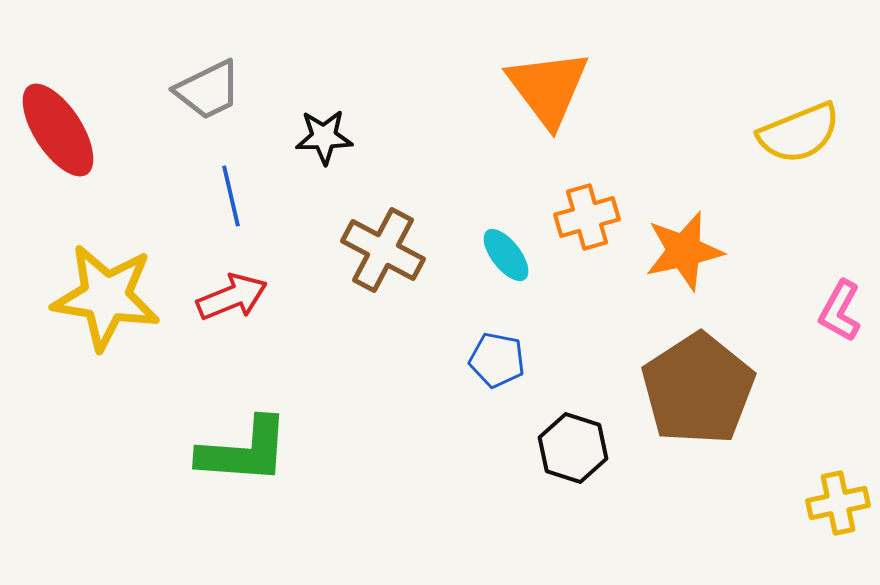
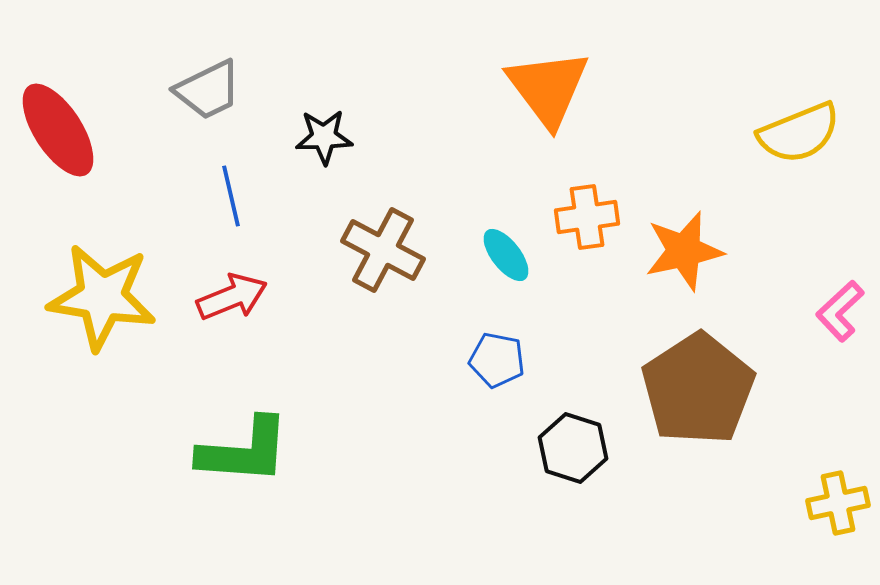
orange cross: rotated 8 degrees clockwise
yellow star: moved 4 px left
pink L-shape: rotated 18 degrees clockwise
